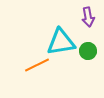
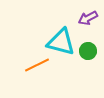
purple arrow: moved 1 px down; rotated 72 degrees clockwise
cyan triangle: rotated 24 degrees clockwise
